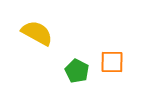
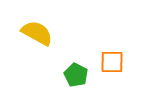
green pentagon: moved 1 px left, 4 px down
